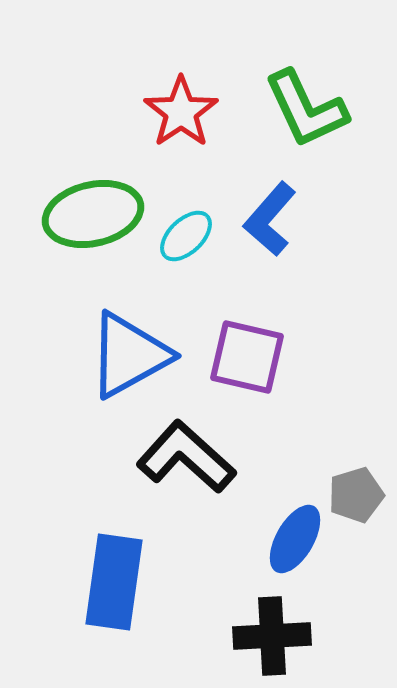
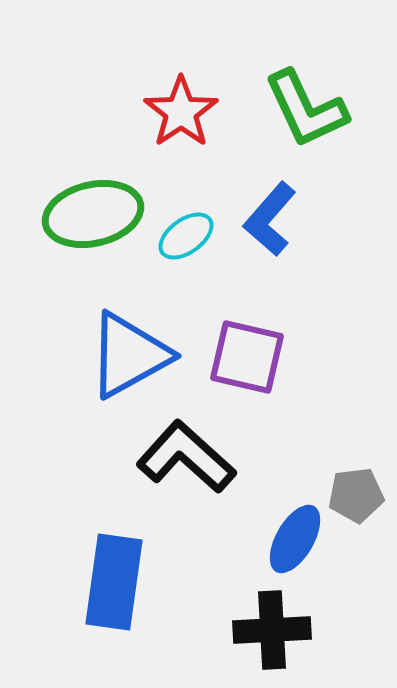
cyan ellipse: rotated 8 degrees clockwise
gray pentagon: rotated 10 degrees clockwise
black cross: moved 6 px up
